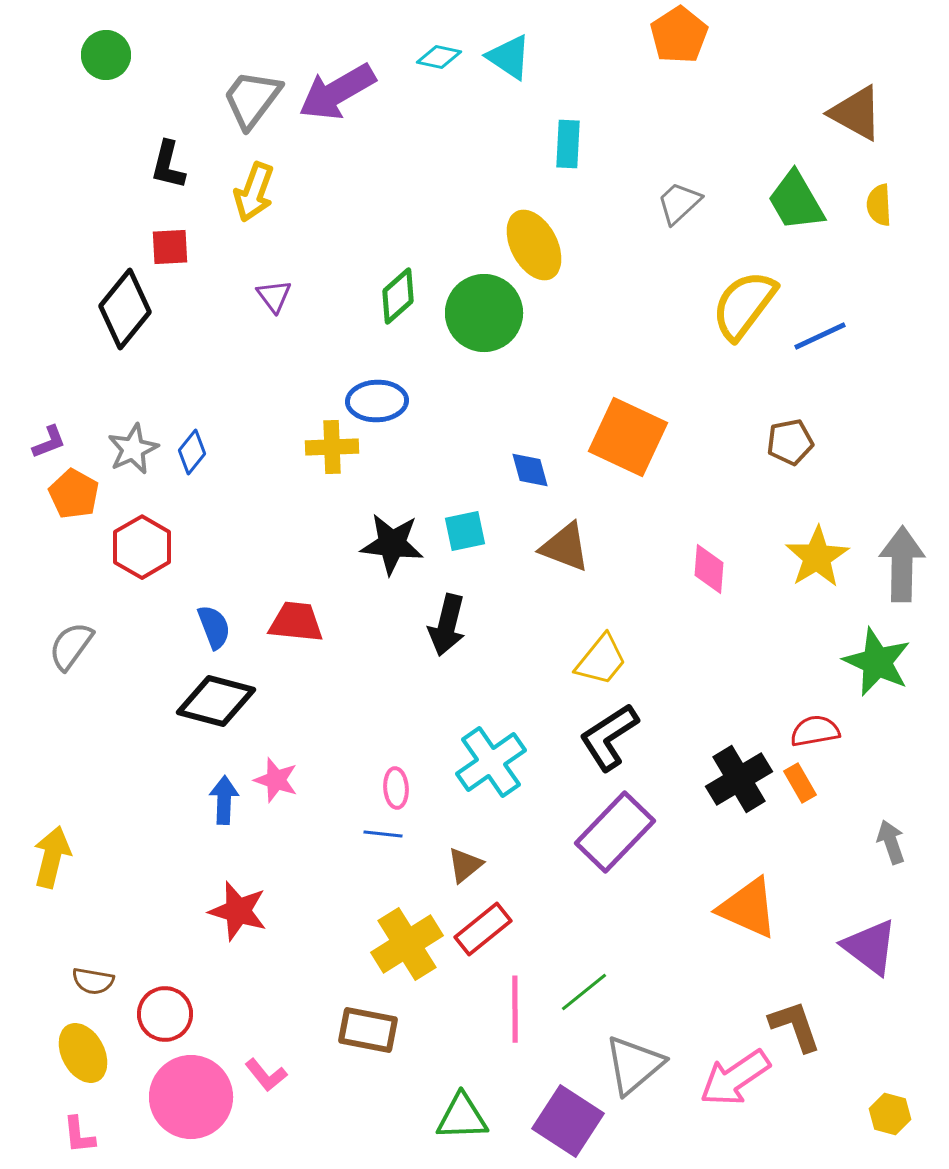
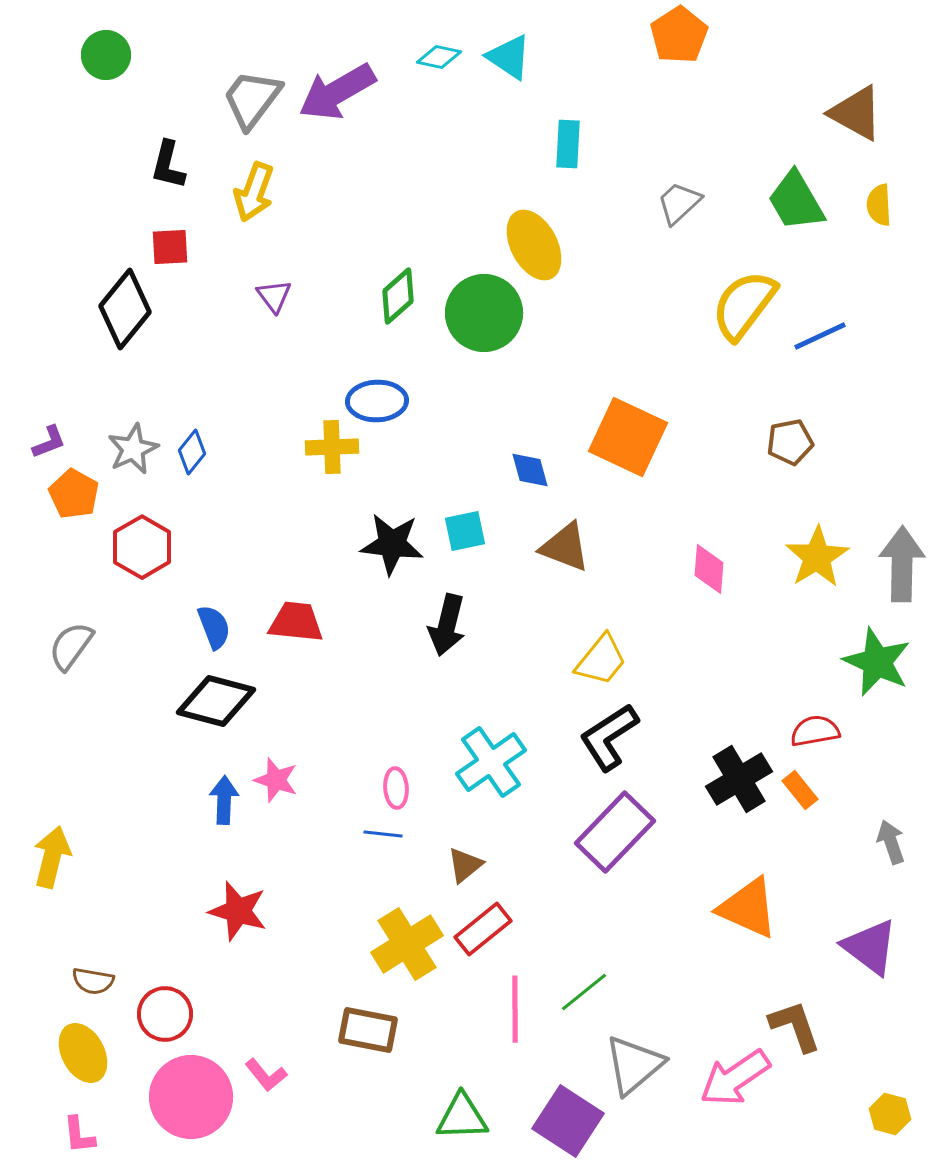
orange rectangle at (800, 783): moved 7 px down; rotated 9 degrees counterclockwise
